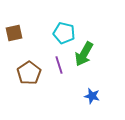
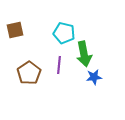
brown square: moved 1 px right, 3 px up
green arrow: rotated 40 degrees counterclockwise
purple line: rotated 24 degrees clockwise
blue star: moved 2 px right, 19 px up; rotated 21 degrees counterclockwise
